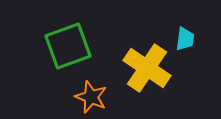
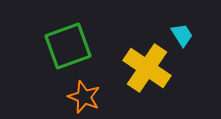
cyan trapezoid: moved 3 px left, 4 px up; rotated 40 degrees counterclockwise
orange star: moved 7 px left
